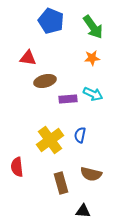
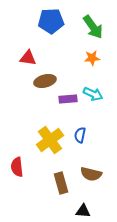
blue pentagon: rotated 25 degrees counterclockwise
